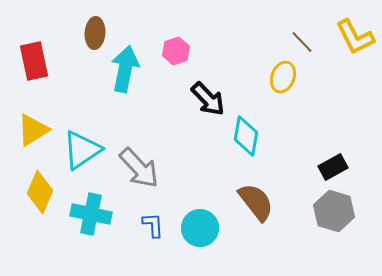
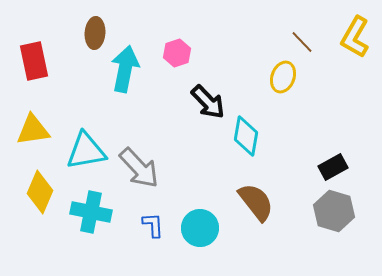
yellow L-shape: rotated 57 degrees clockwise
pink hexagon: moved 1 px right, 2 px down
black arrow: moved 3 px down
yellow triangle: rotated 24 degrees clockwise
cyan triangle: moved 4 px right, 1 px down; rotated 24 degrees clockwise
cyan cross: moved 2 px up
